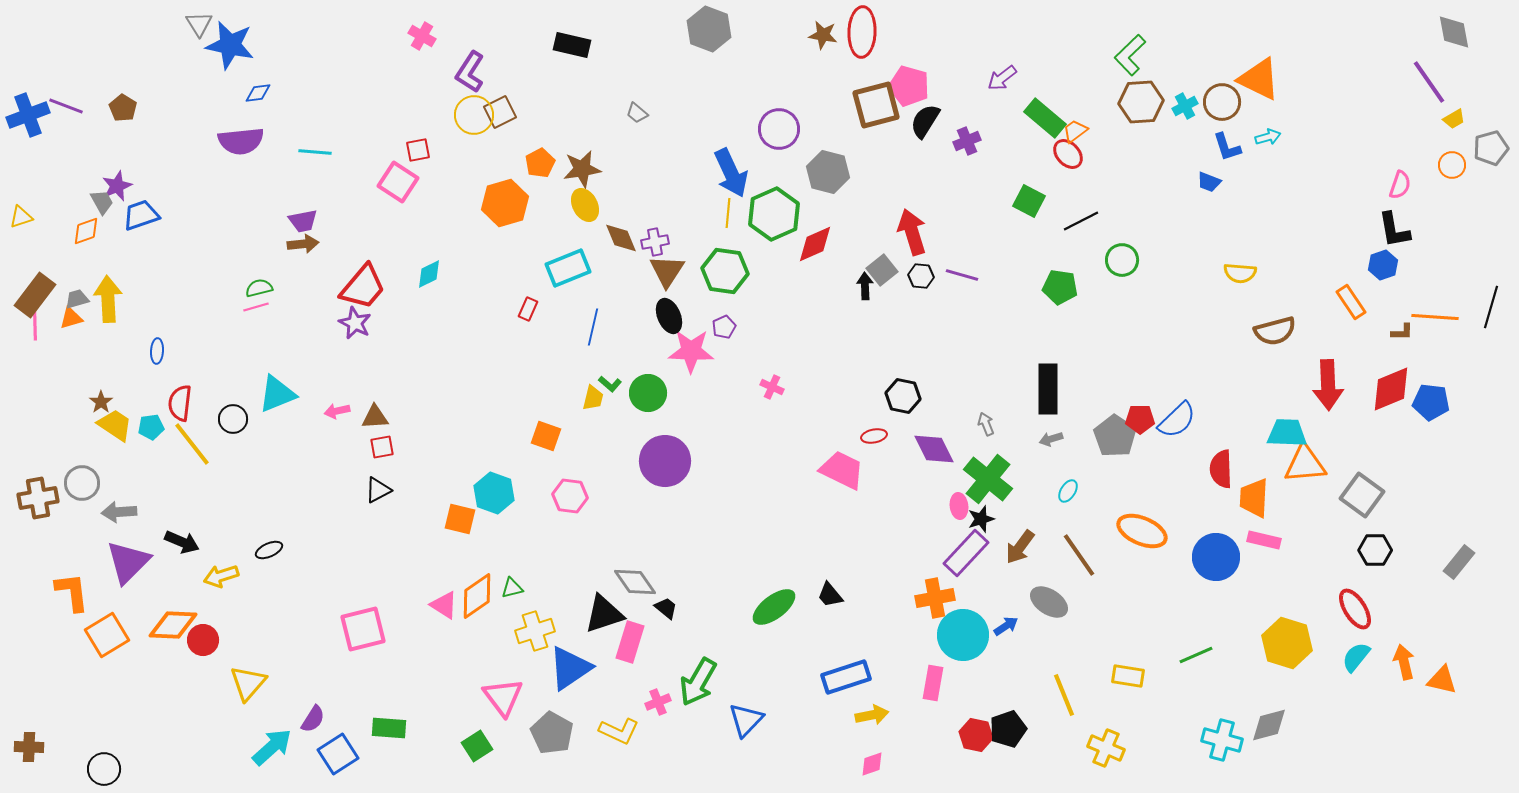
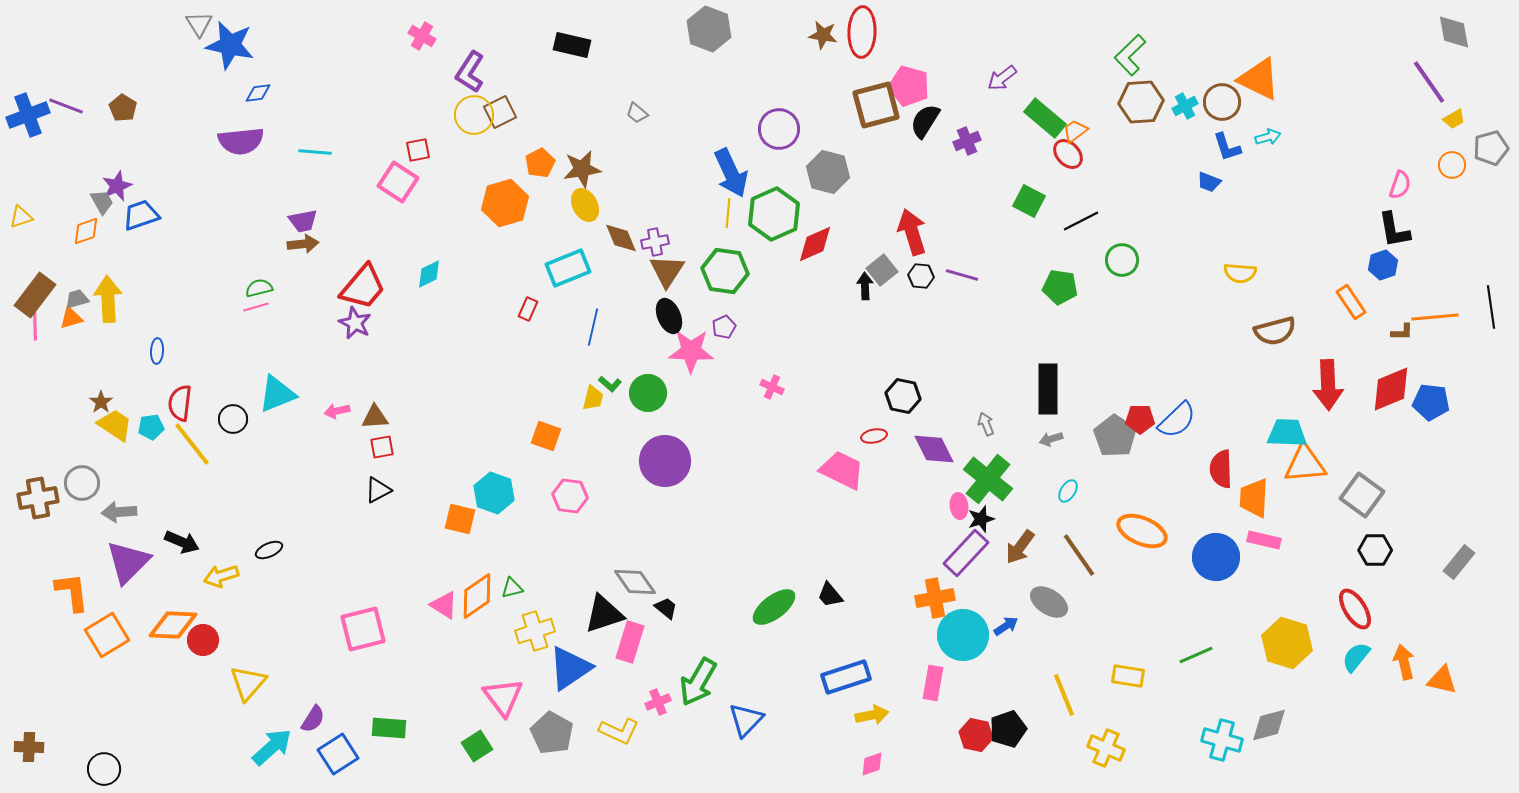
black line at (1491, 307): rotated 24 degrees counterclockwise
orange line at (1435, 317): rotated 9 degrees counterclockwise
